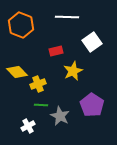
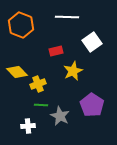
white cross: rotated 24 degrees clockwise
